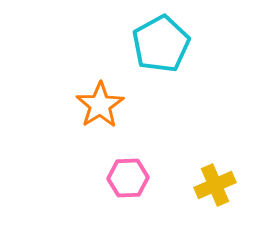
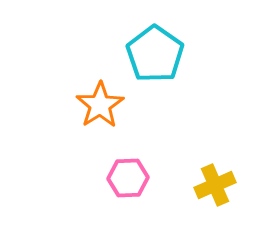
cyan pentagon: moved 6 px left, 10 px down; rotated 8 degrees counterclockwise
